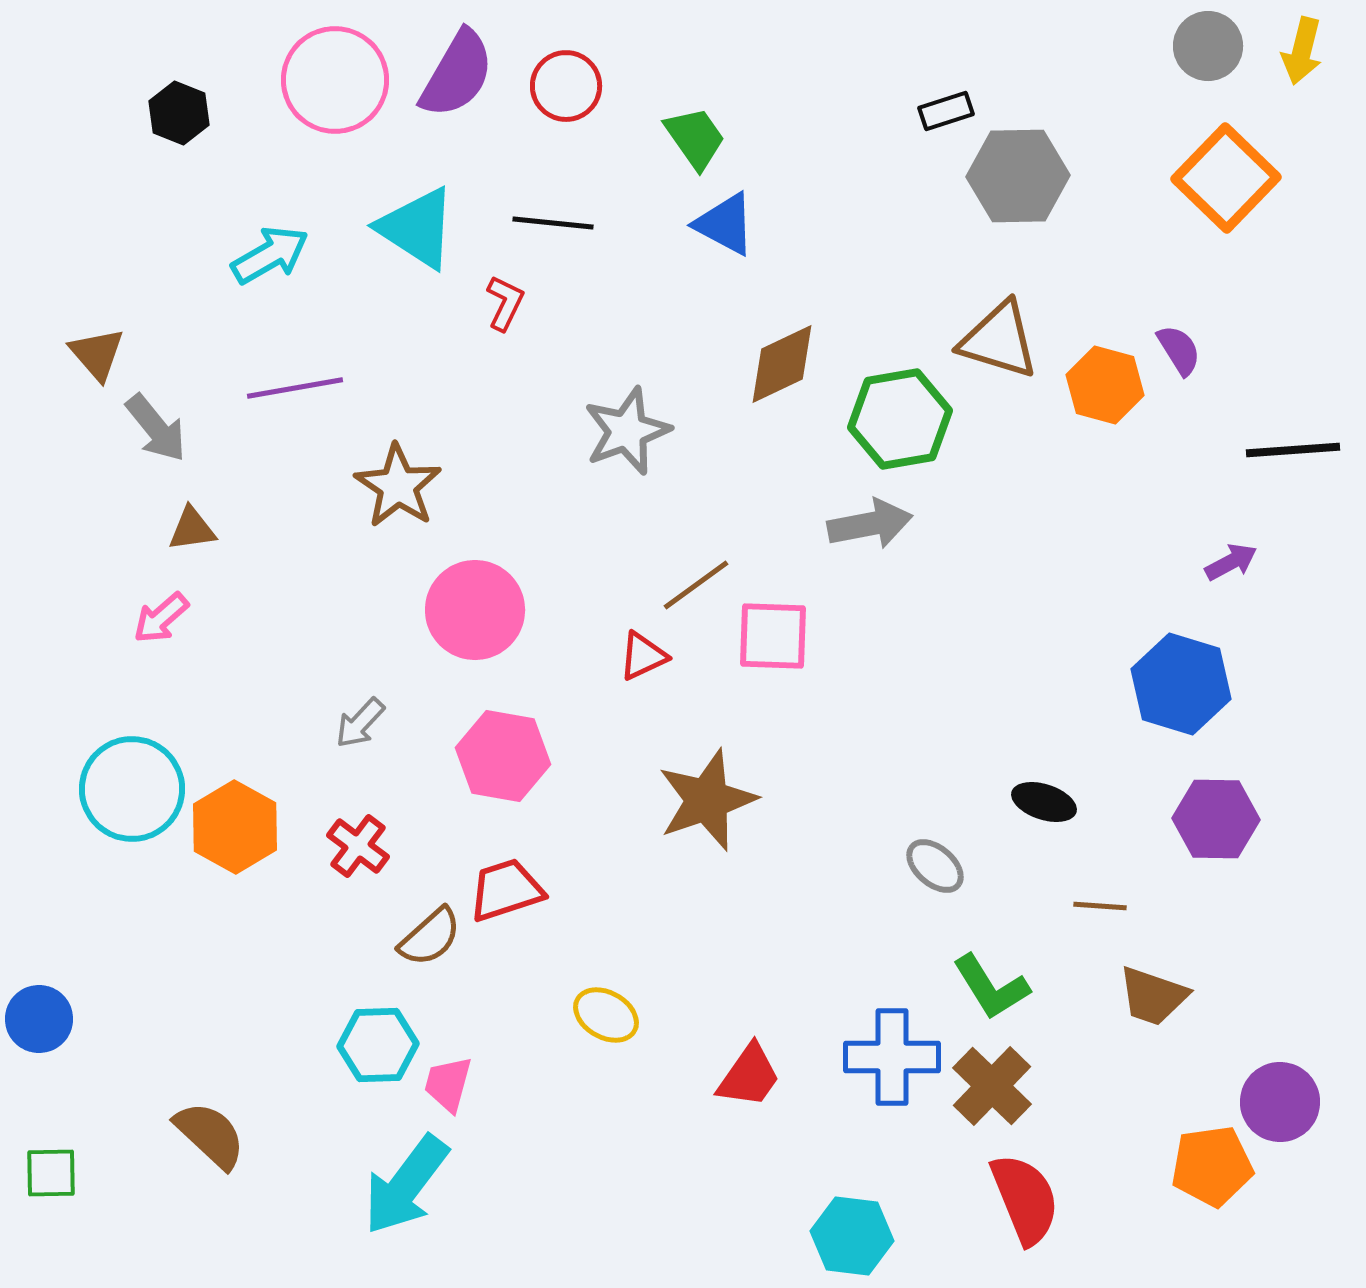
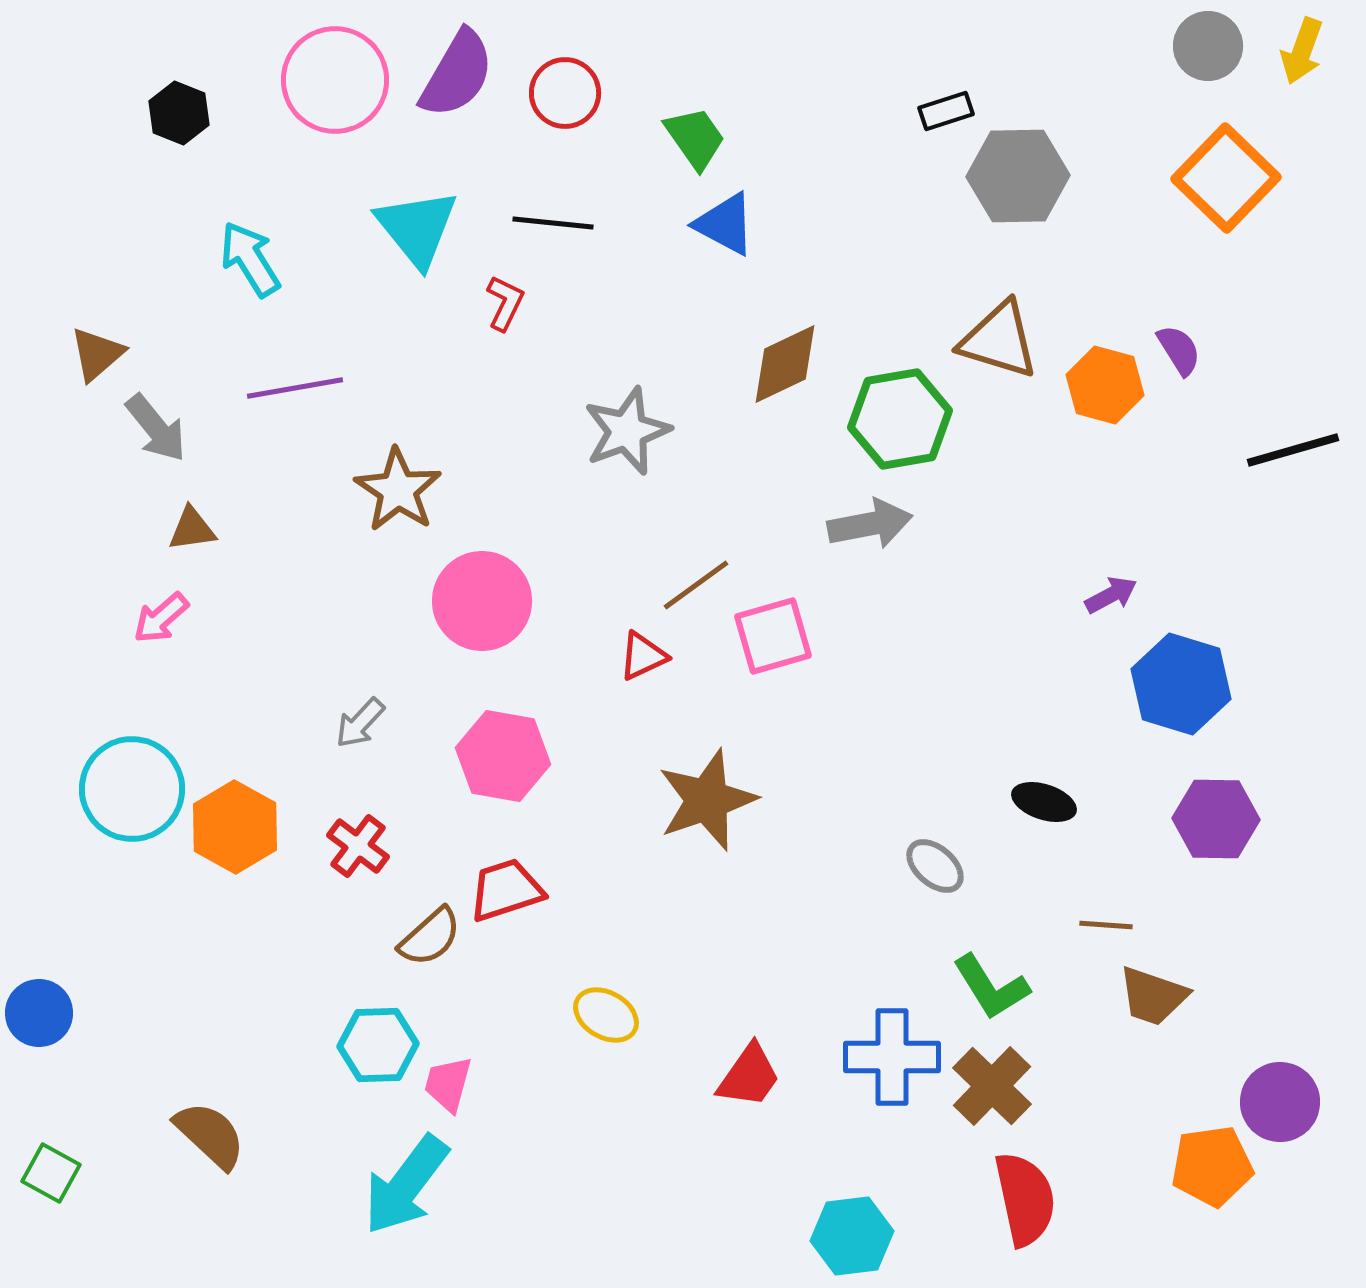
yellow arrow at (1302, 51): rotated 6 degrees clockwise
red circle at (566, 86): moved 1 px left, 7 px down
cyan triangle at (417, 228): rotated 18 degrees clockwise
cyan arrow at (270, 255): moved 20 px left, 4 px down; rotated 92 degrees counterclockwise
brown triangle at (97, 354): rotated 30 degrees clockwise
brown diamond at (782, 364): moved 3 px right
black line at (1293, 450): rotated 12 degrees counterclockwise
brown star at (398, 486): moved 4 px down
purple arrow at (1231, 562): moved 120 px left, 33 px down
pink circle at (475, 610): moved 7 px right, 9 px up
pink square at (773, 636): rotated 18 degrees counterclockwise
brown line at (1100, 906): moved 6 px right, 19 px down
blue circle at (39, 1019): moved 6 px up
green square at (51, 1173): rotated 30 degrees clockwise
red semicircle at (1025, 1199): rotated 10 degrees clockwise
cyan hexagon at (852, 1236): rotated 14 degrees counterclockwise
